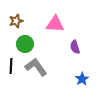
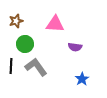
purple semicircle: rotated 64 degrees counterclockwise
